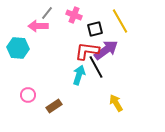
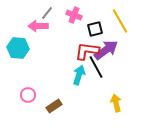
yellow arrow: rotated 18 degrees clockwise
